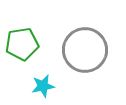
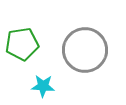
cyan star: rotated 15 degrees clockwise
